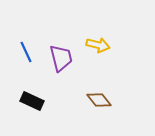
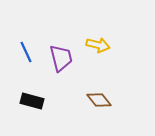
black rectangle: rotated 10 degrees counterclockwise
